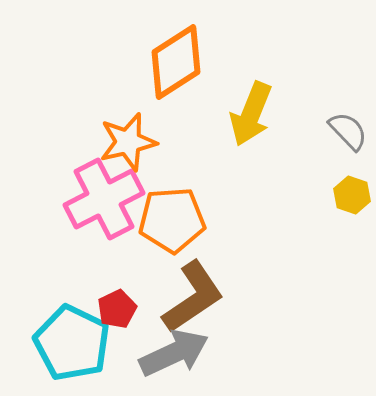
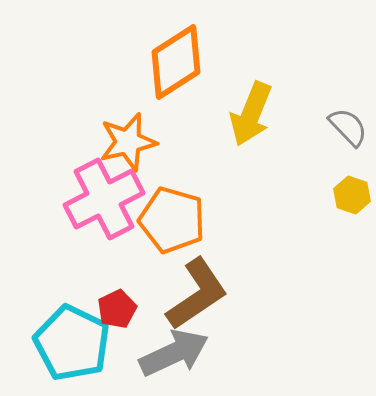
gray semicircle: moved 4 px up
orange pentagon: rotated 20 degrees clockwise
brown L-shape: moved 4 px right, 3 px up
